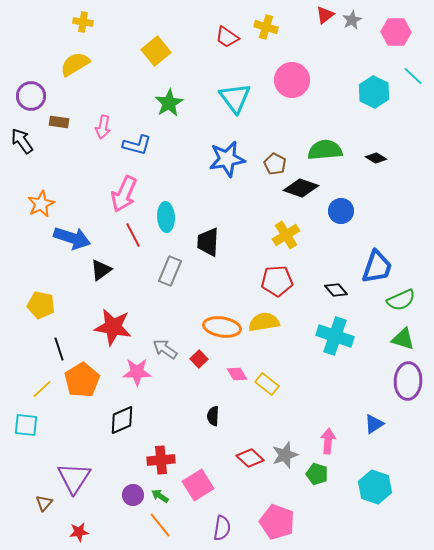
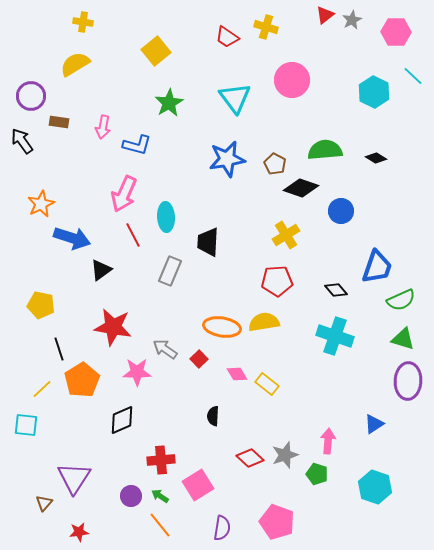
purple circle at (133, 495): moved 2 px left, 1 px down
